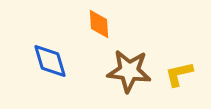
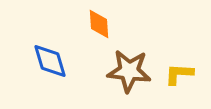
yellow L-shape: rotated 16 degrees clockwise
